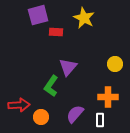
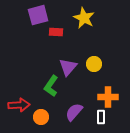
yellow circle: moved 21 px left
purple semicircle: moved 1 px left, 2 px up
white rectangle: moved 1 px right, 3 px up
